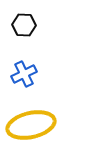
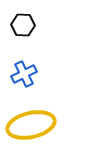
black hexagon: moved 1 px left
